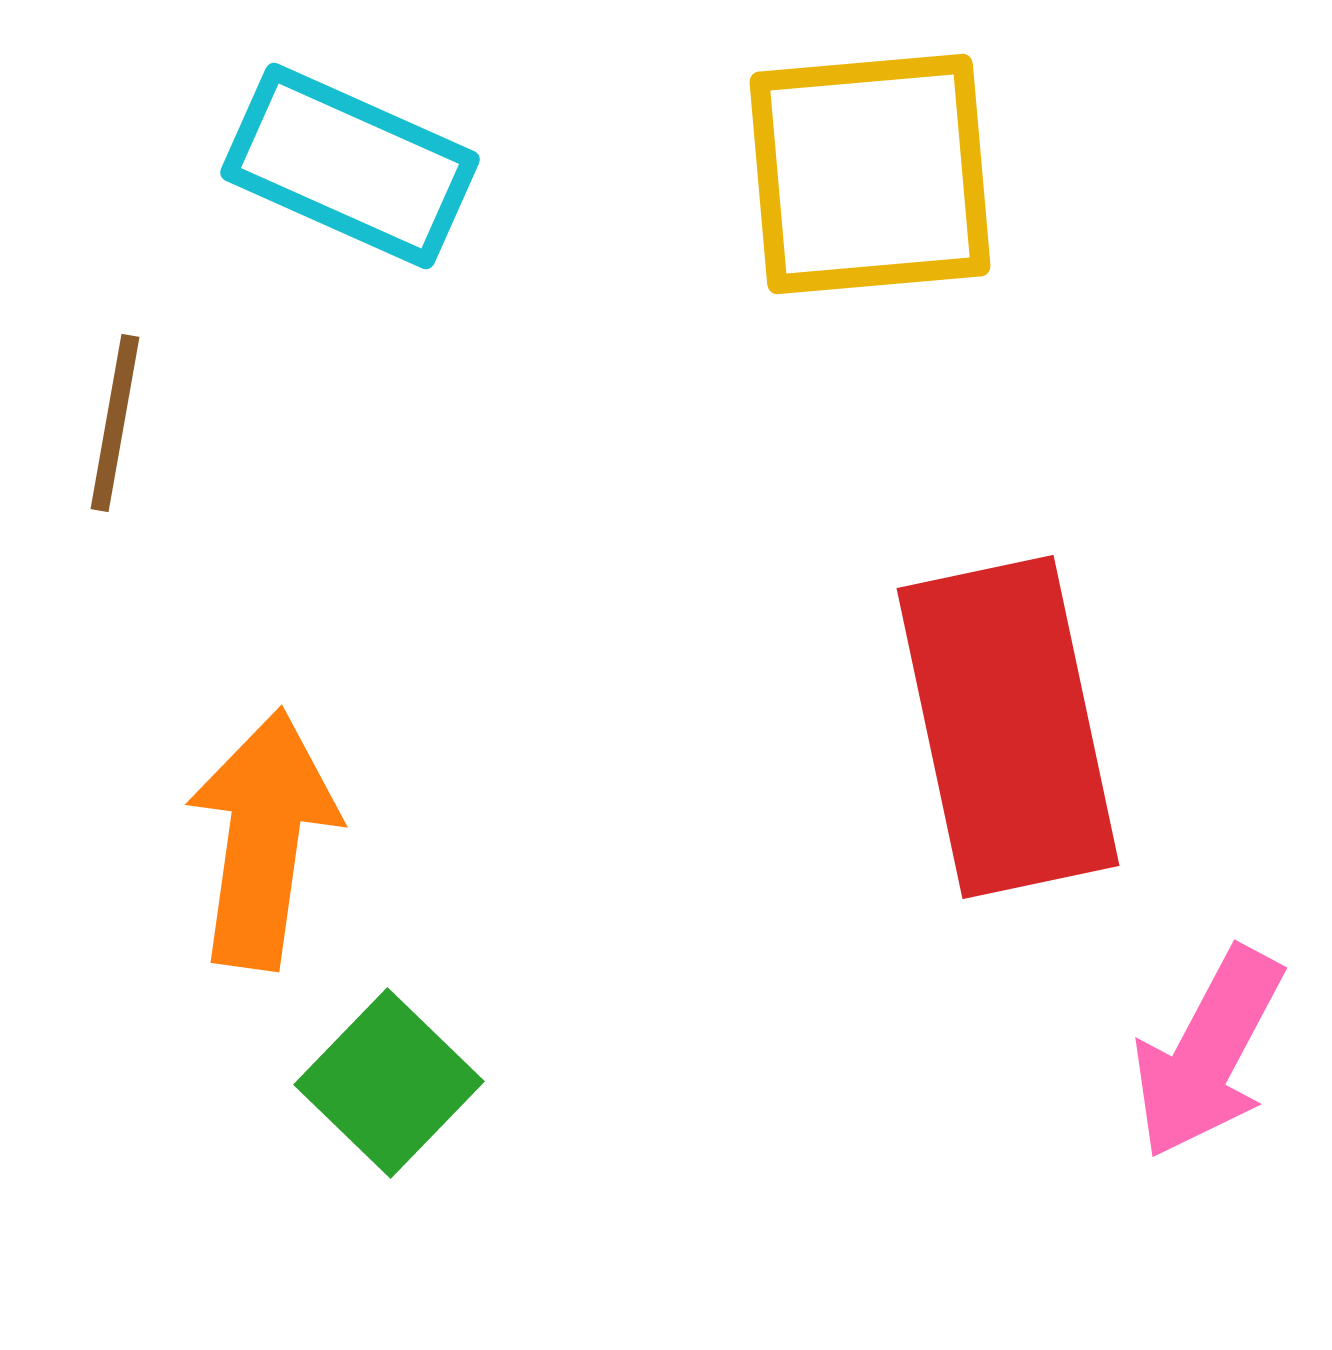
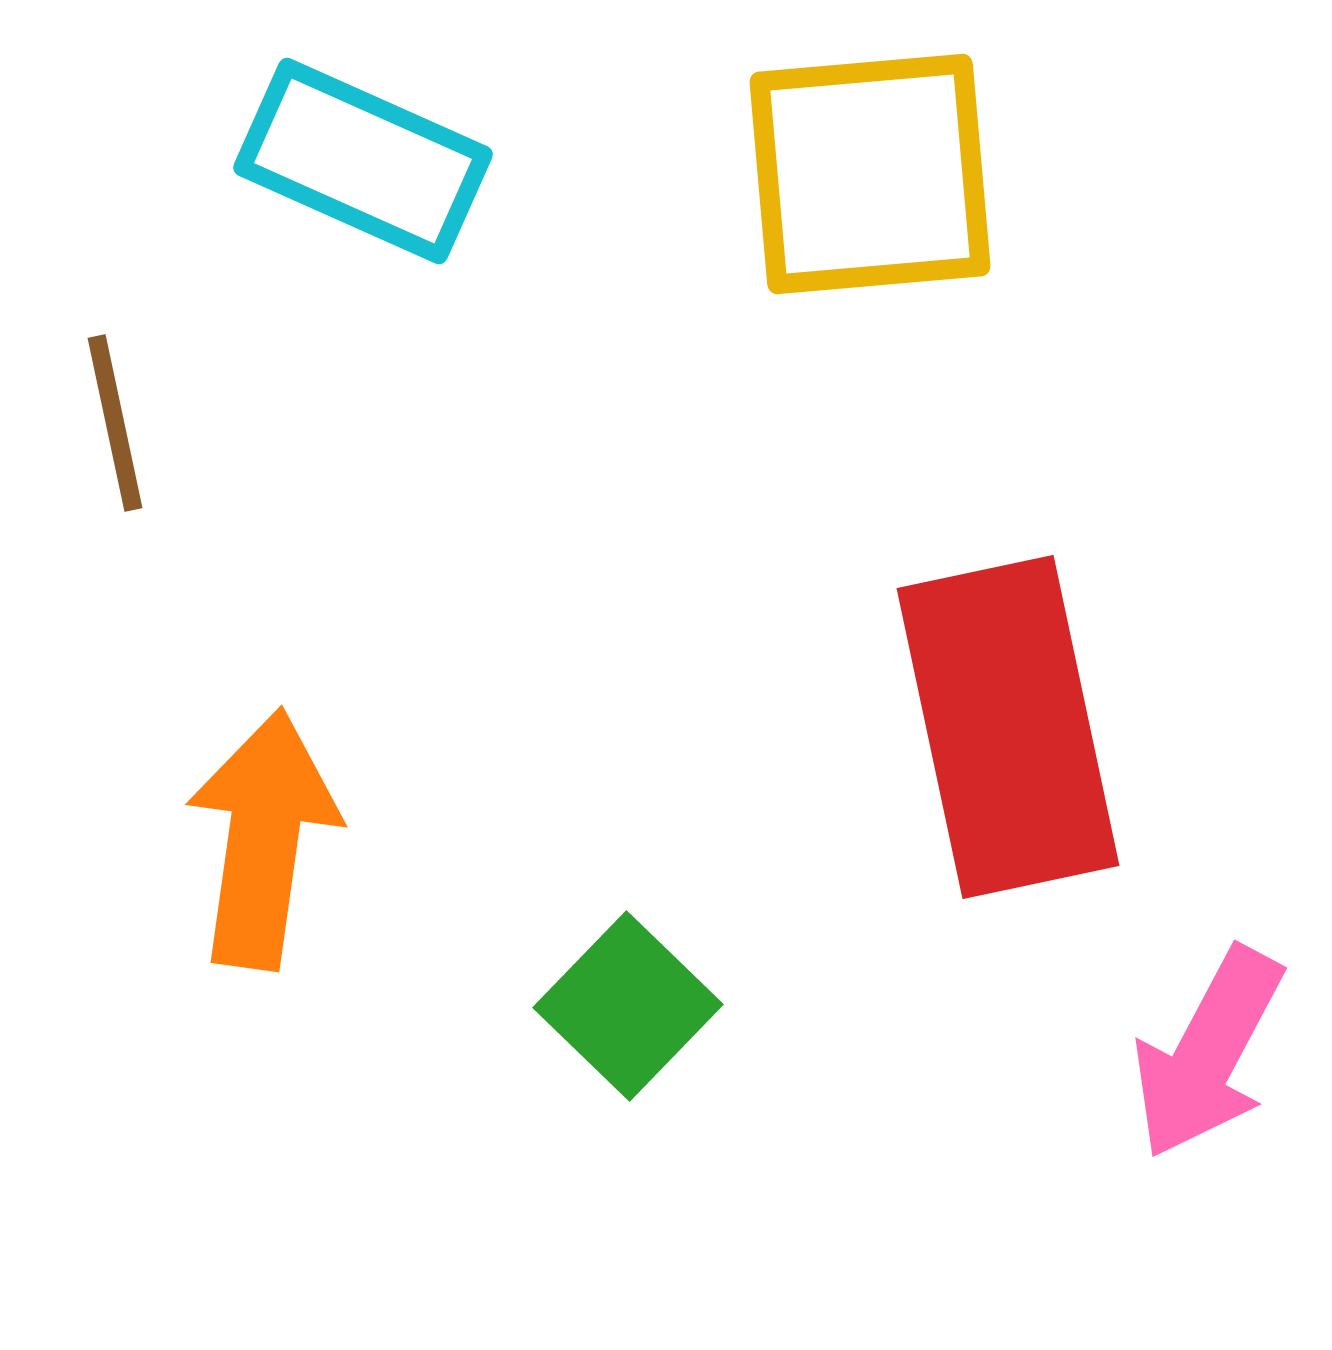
cyan rectangle: moved 13 px right, 5 px up
brown line: rotated 22 degrees counterclockwise
green square: moved 239 px right, 77 px up
